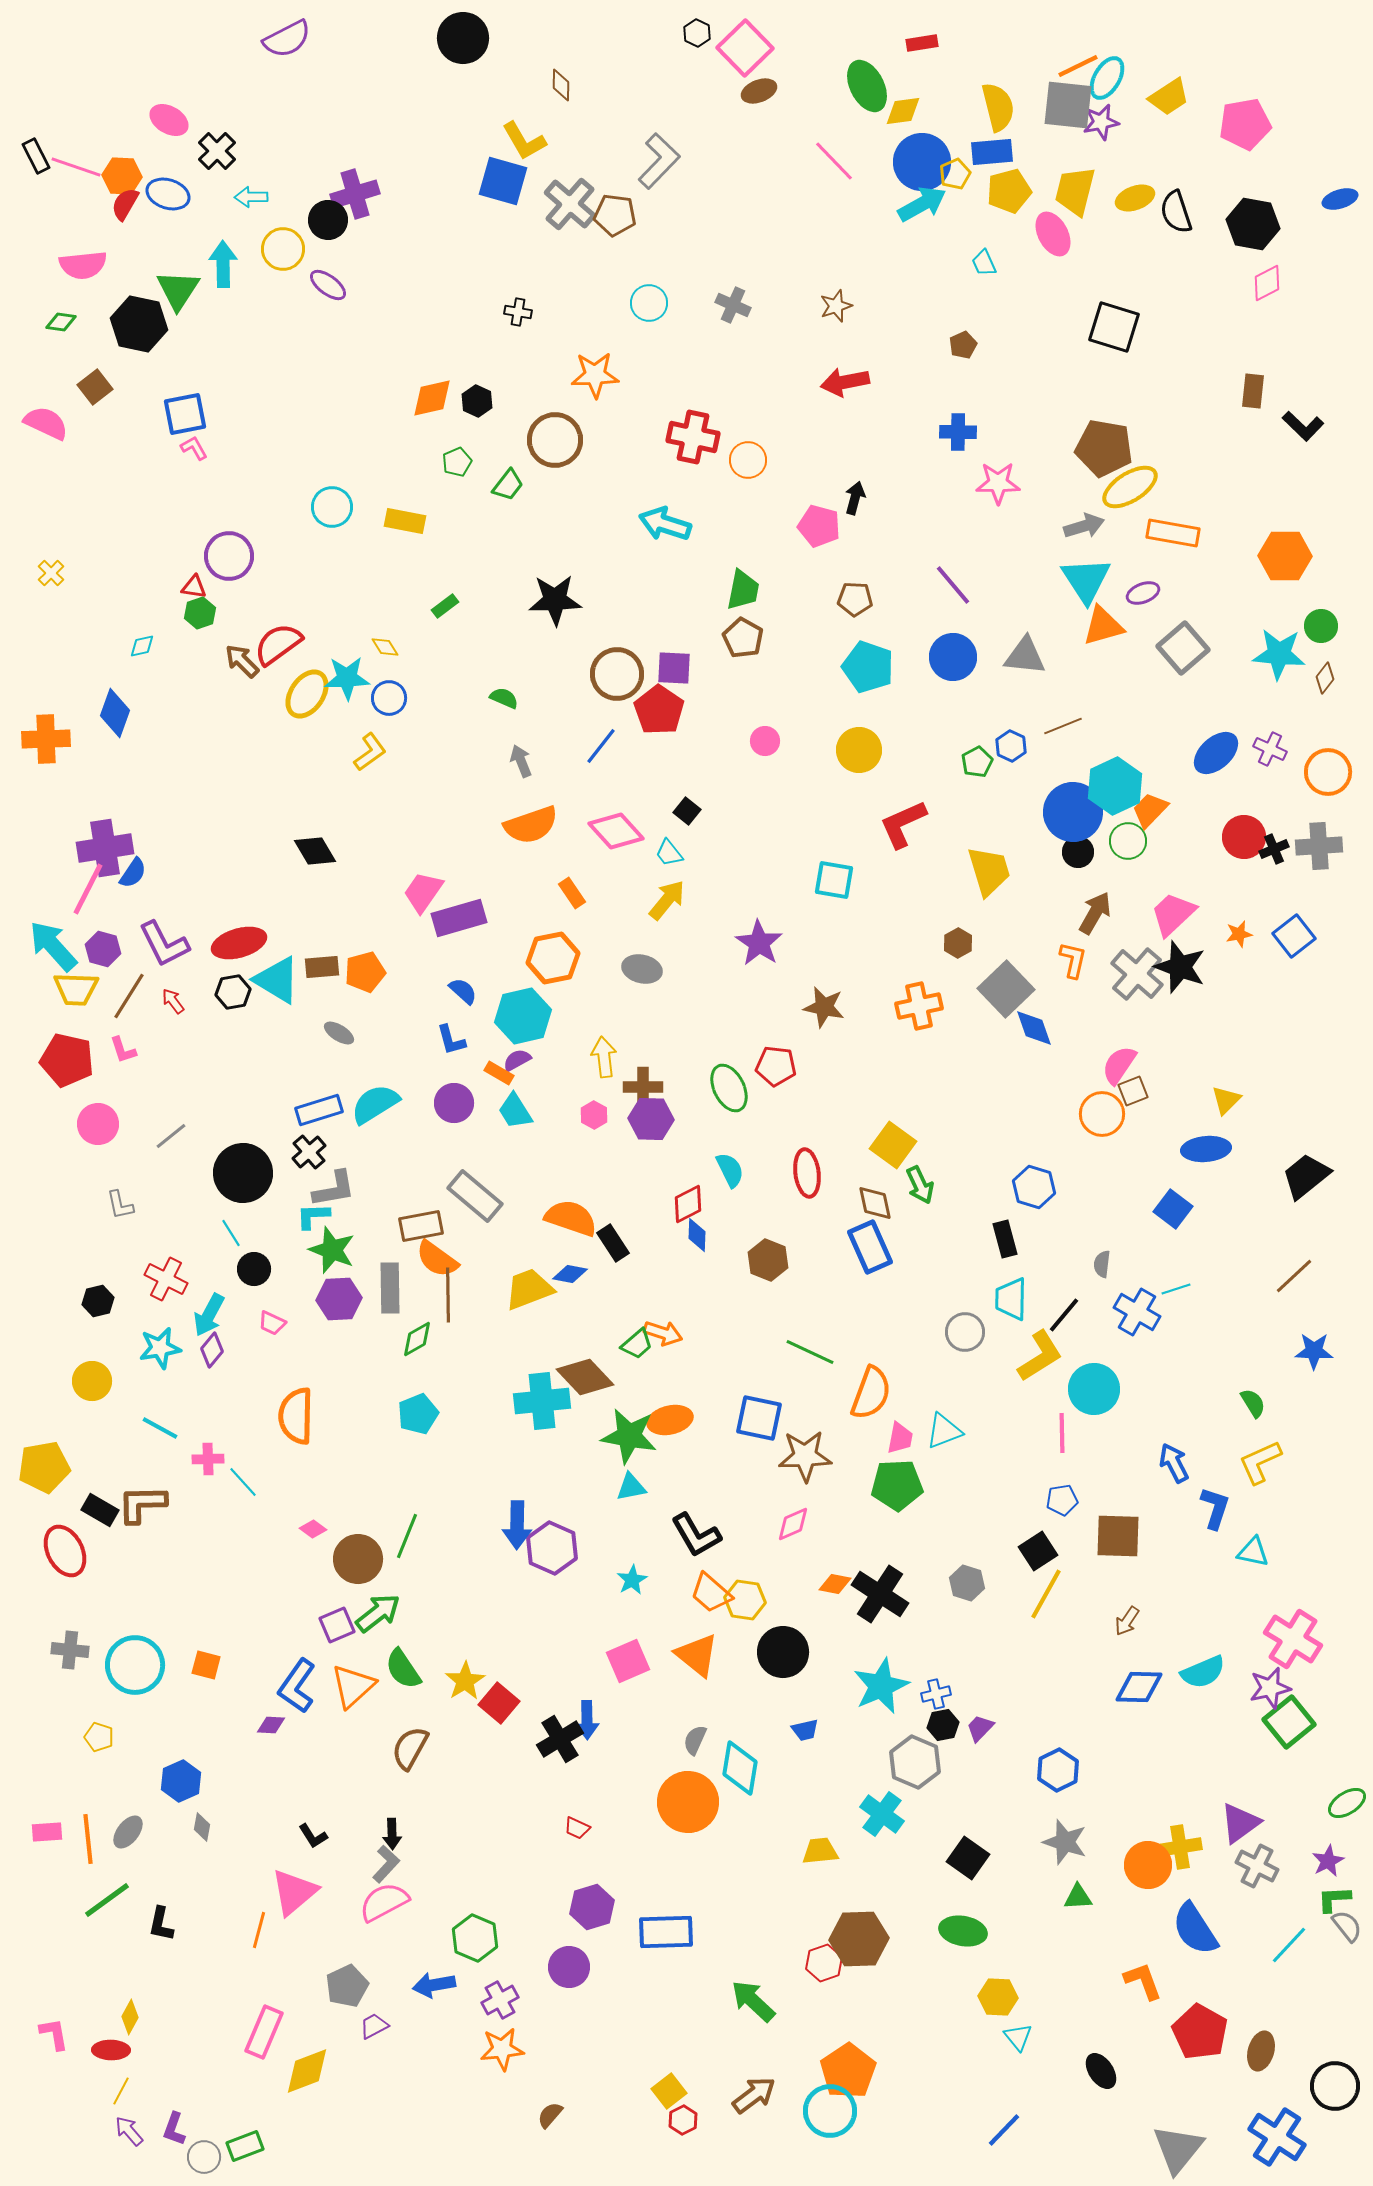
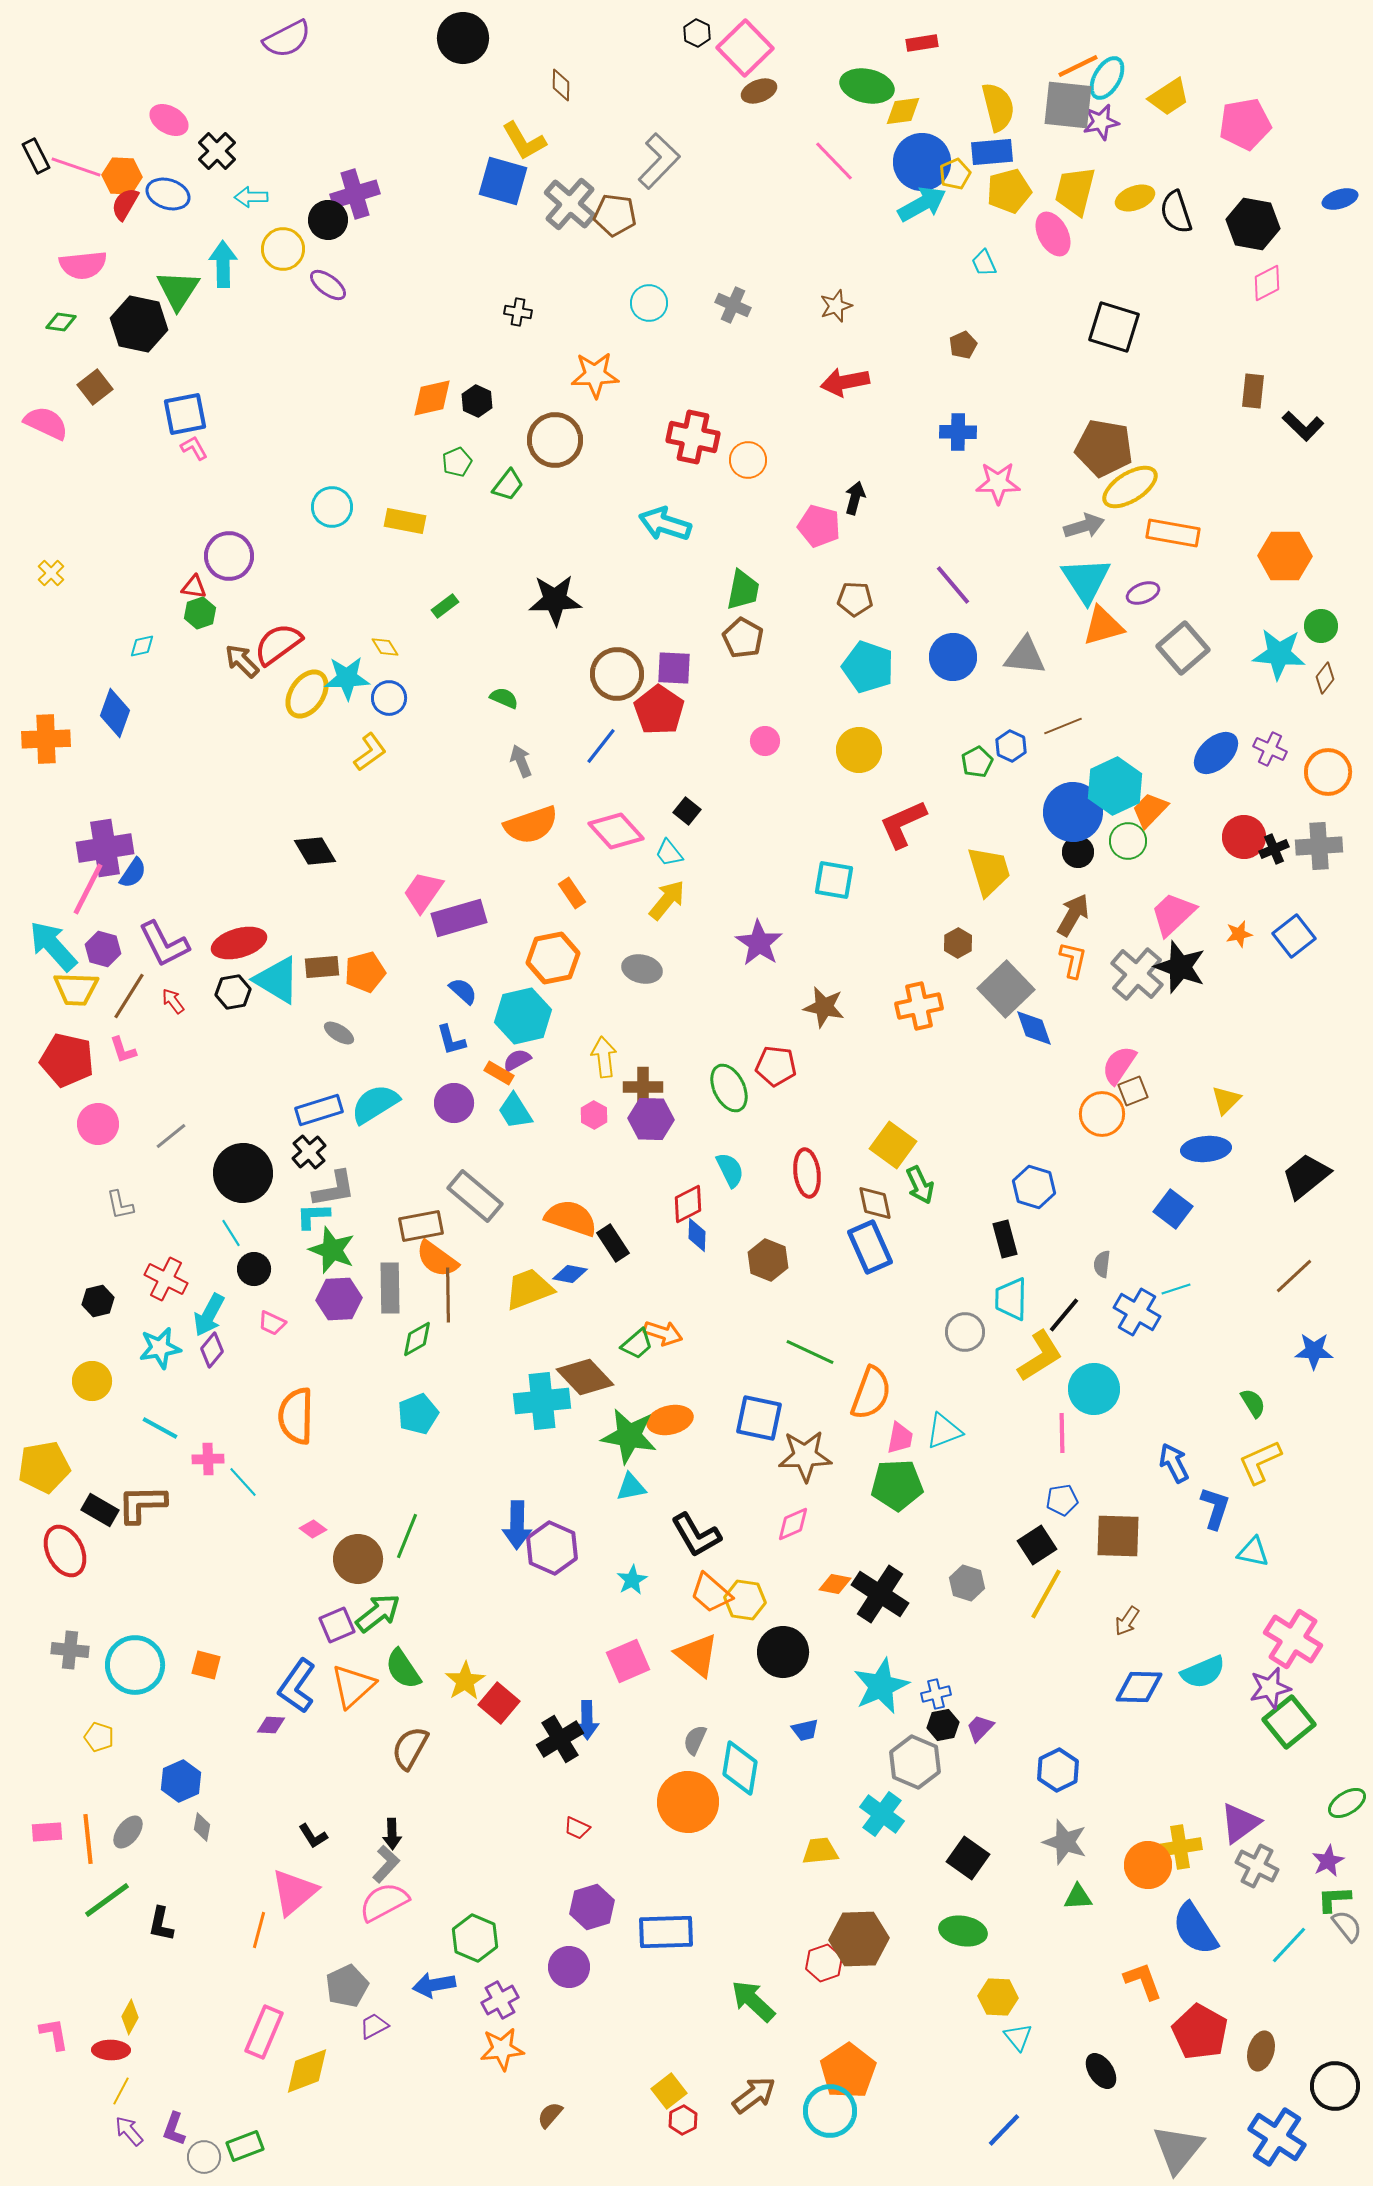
green ellipse at (867, 86): rotated 51 degrees counterclockwise
brown arrow at (1095, 913): moved 22 px left, 2 px down
black square at (1038, 1551): moved 1 px left, 6 px up
